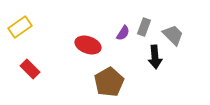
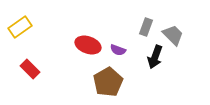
gray rectangle: moved 2 px right
purple semicircle: moved 5 px left, 17 px down; rotated 77 degrees clockwise
black arrow: rotated 25 degrees clockwise
brown pentagon: moved 1 px left
